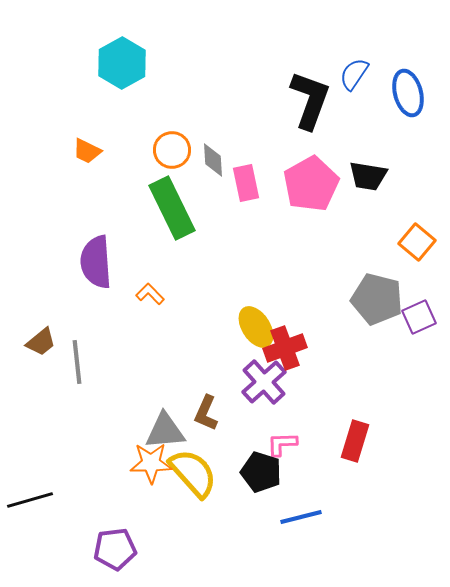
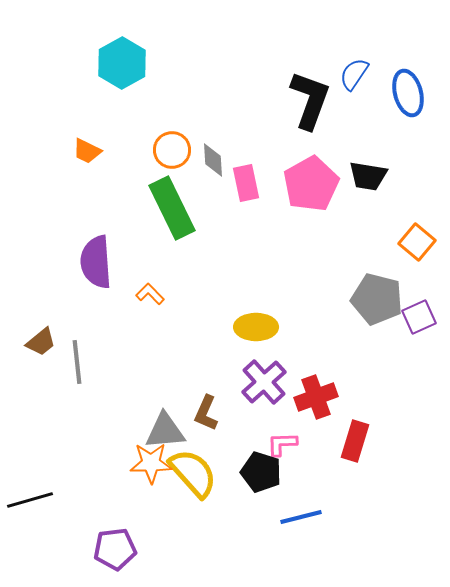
yellow ellipse: rotated 57 degrees counterclockwise
red cross: moved 31 px right, 49 px down
